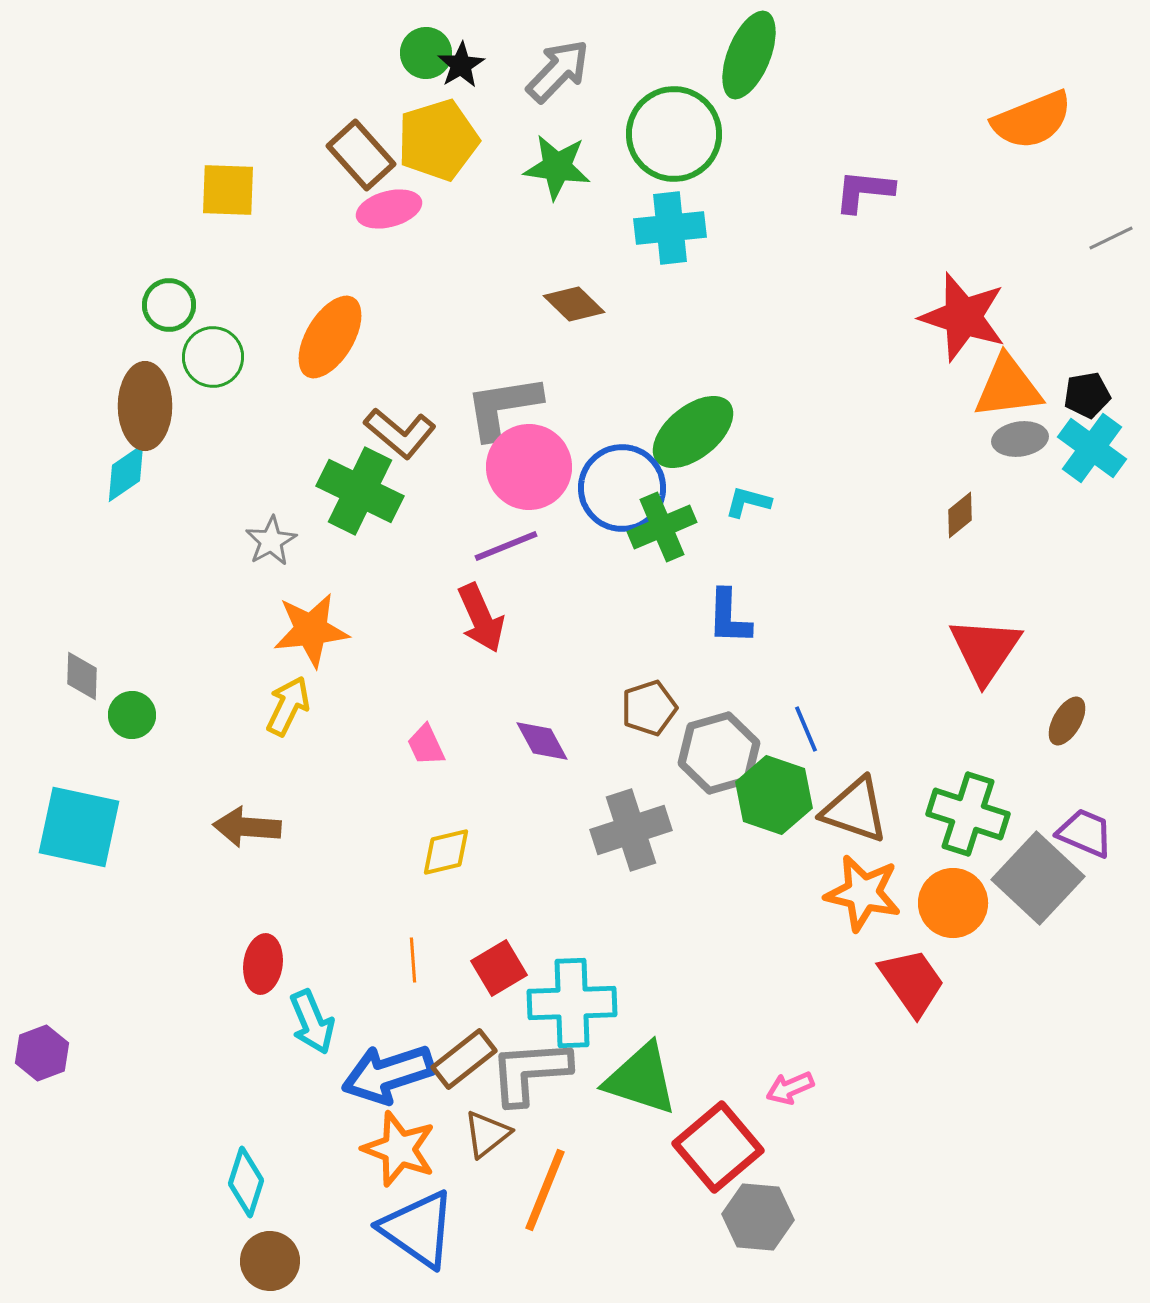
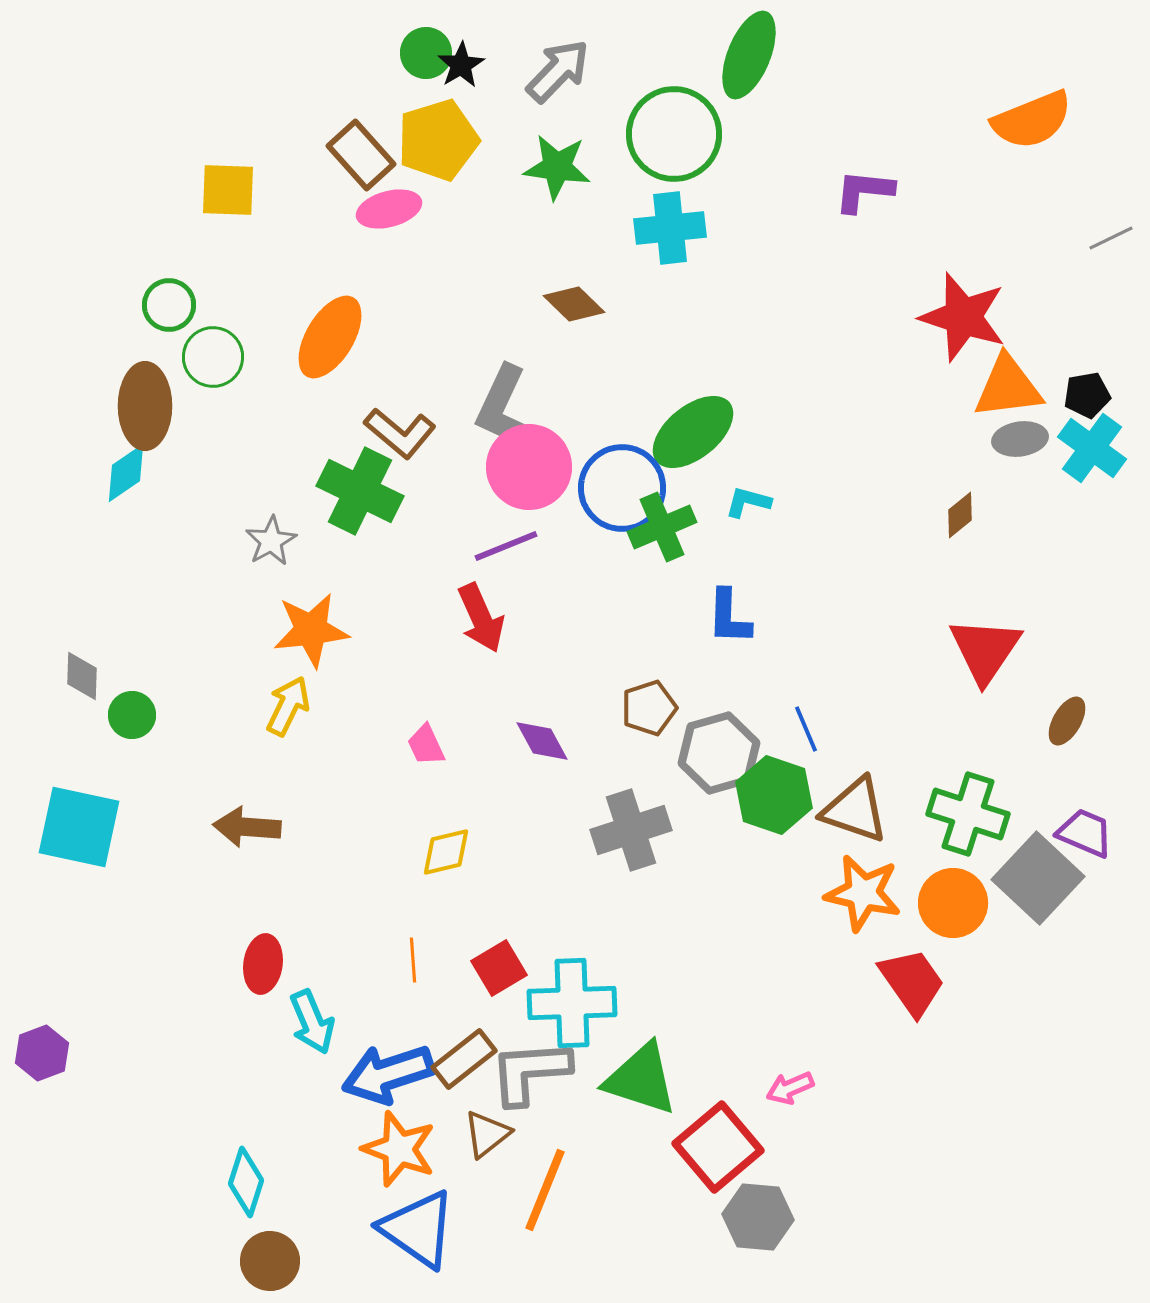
gray L-shape at (503, 407): rotated 56 degrees counterclockwise
